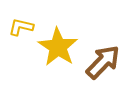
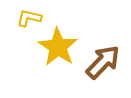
yellow L-shape: moved 8 px right, 9 px up
